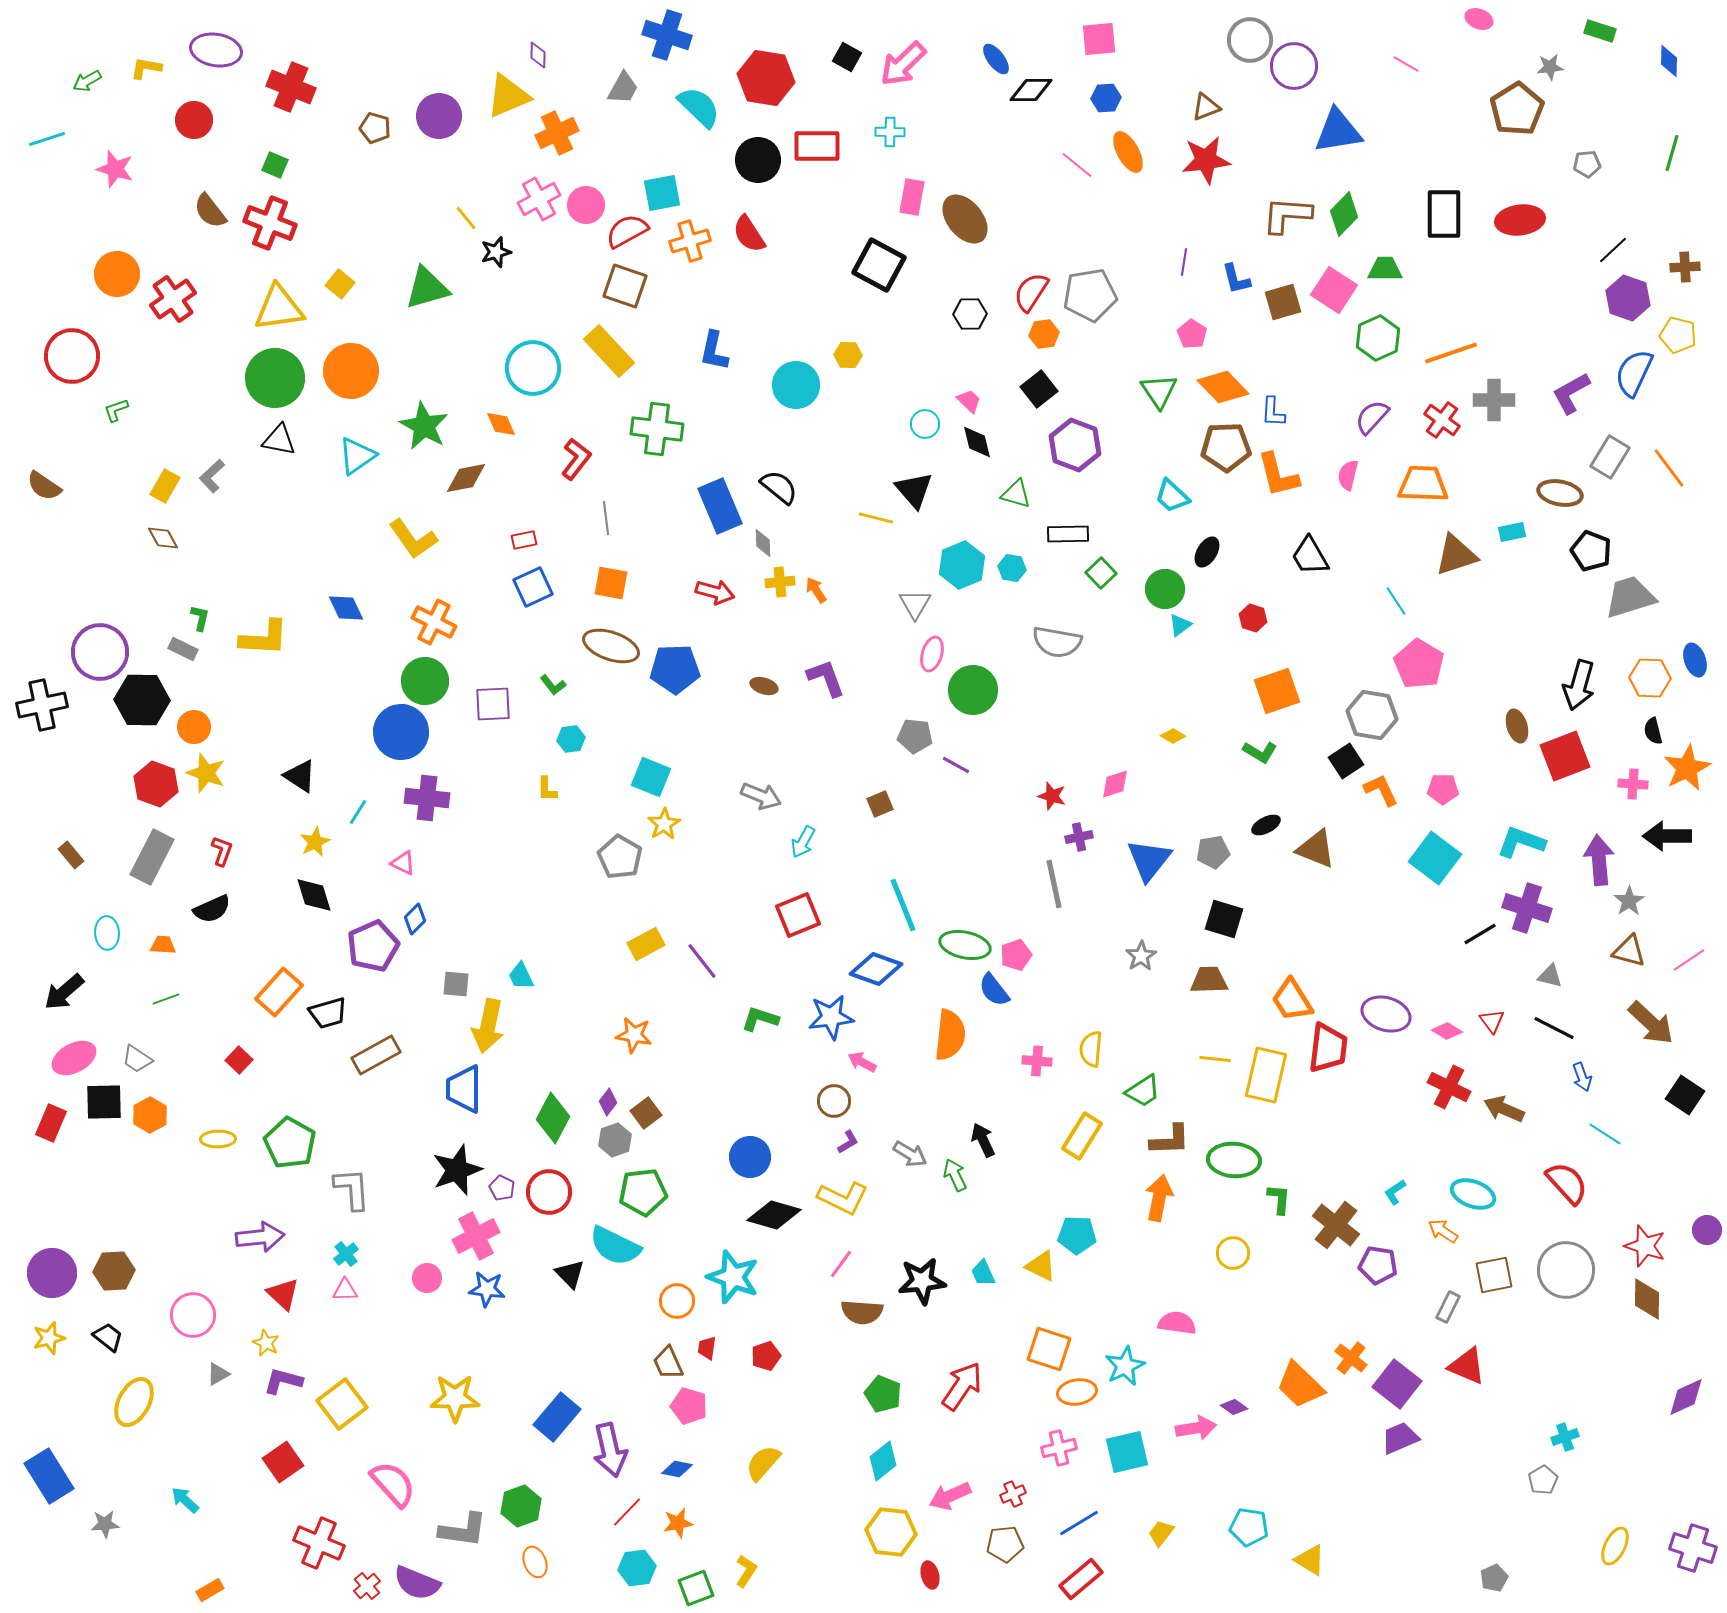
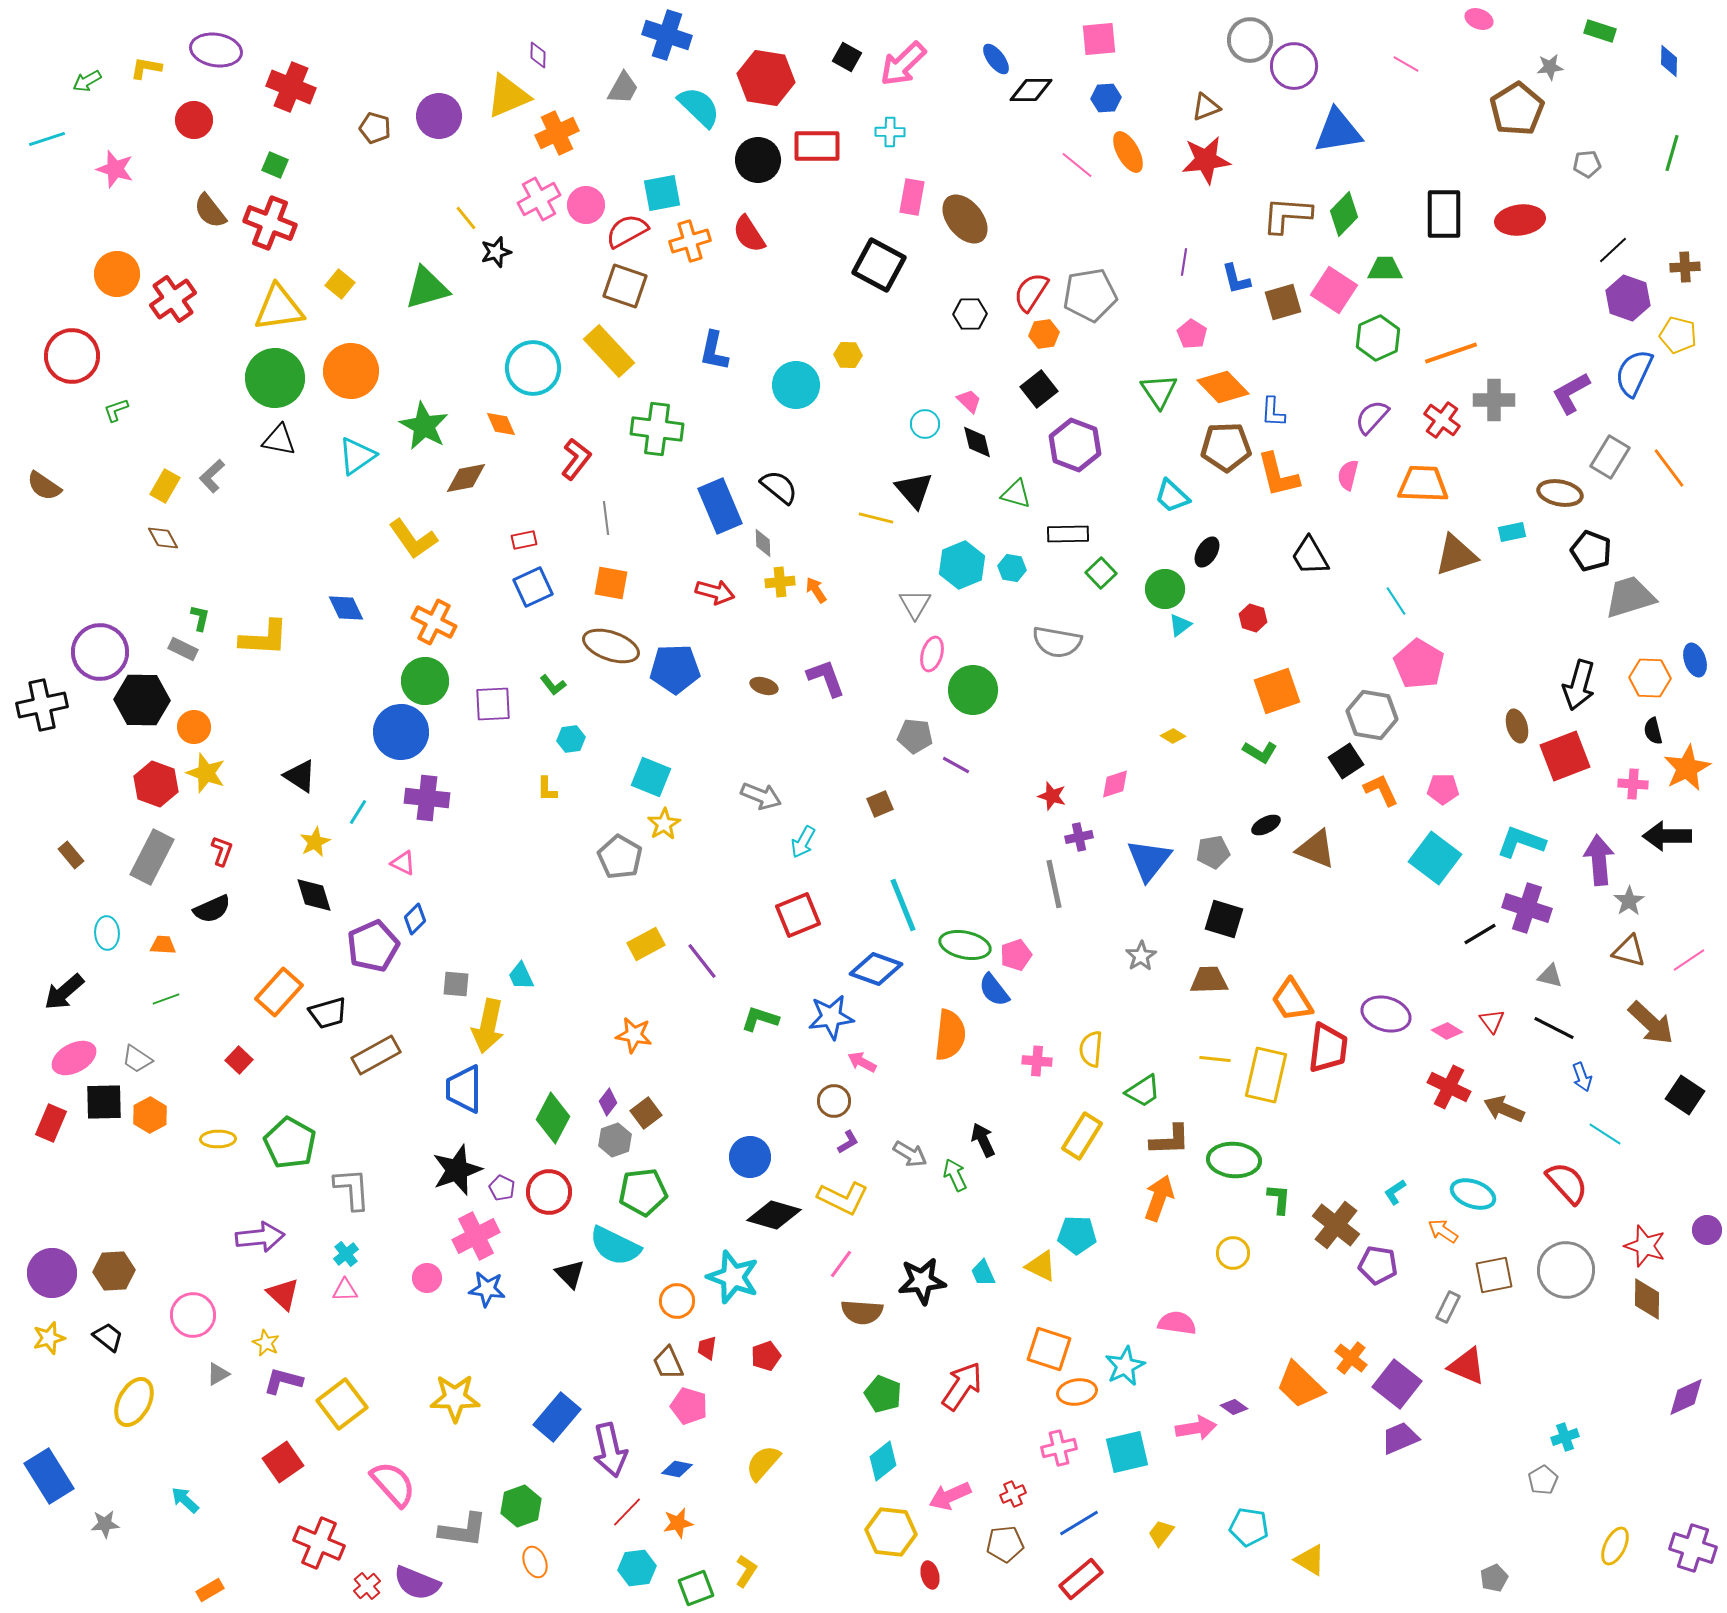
orange arrow at (1159, 1198): rotated 9 degrees clockwise
